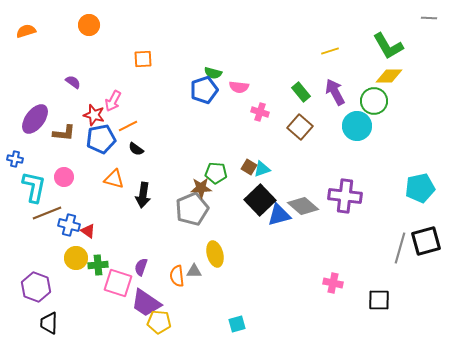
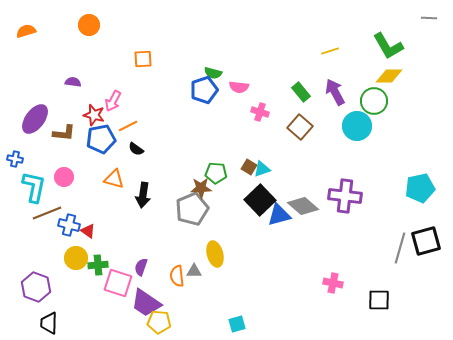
purple semicircle at (73, 82): rotated 28 degrees counterclockwise
